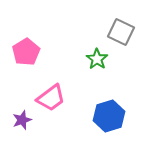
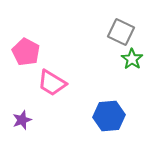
pink pentagon: rotated 12 degrees counterclockwise
green star: moved 35 px right
pink trapezoid: moved 1 px right, 15 px up; rotated 68 degrees clockwise
blue hexagon: rotated 12 degrees clockwise
